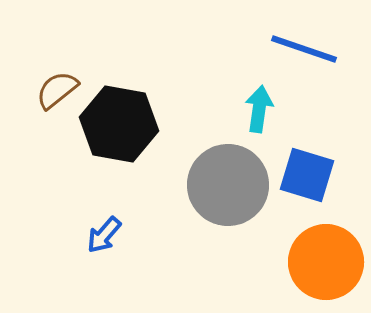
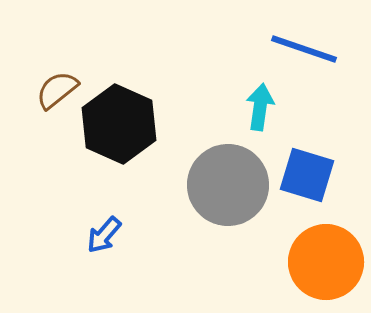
cyan arrow: moved 1 px right, 2 px up
black hexagon: rotated 14 degrees clockwise
